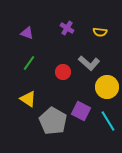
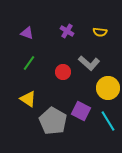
purple cross: moved 3 px down
yellow circle: moved 1 px right, 1 px down
